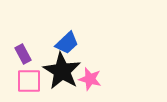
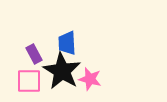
blue trapezoid: rotated 130 degrees clockwise
purple rectangle: moved 11 px right
